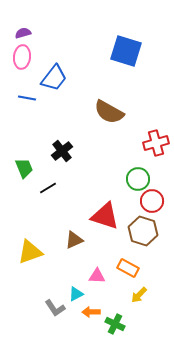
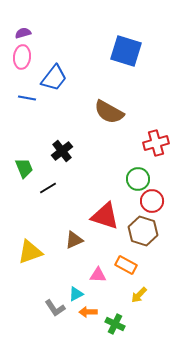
orange rectangle: moved 2 px left, 3 px up
pink triangle: moved 1 px right, 1 px up
orange arrow: moved 3 px left
